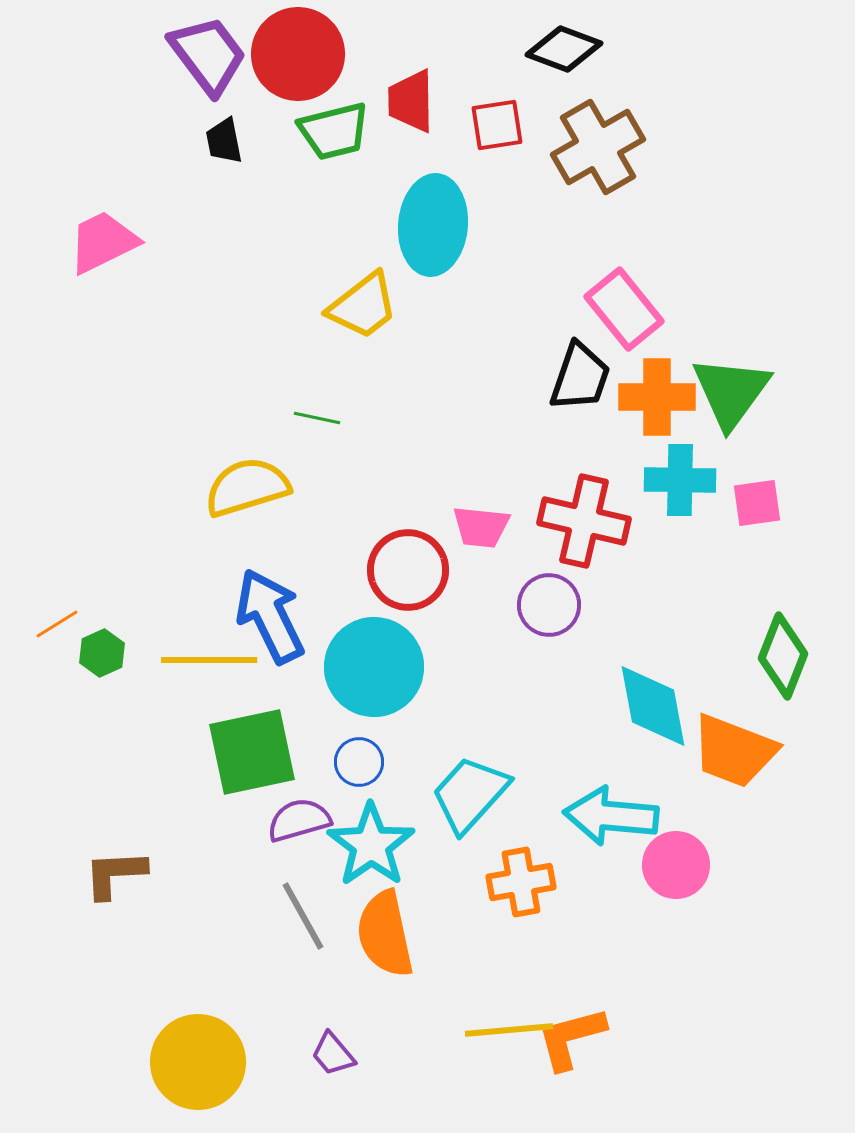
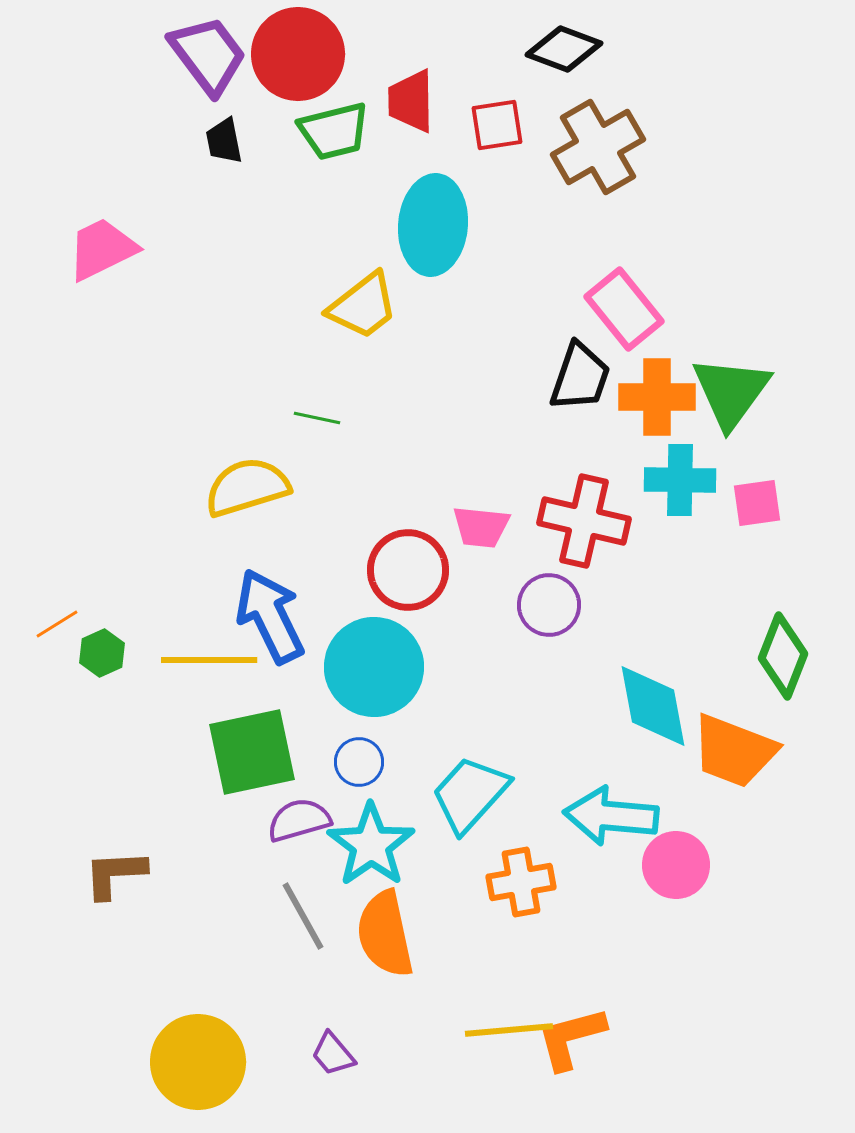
pink trapezoid at (103, 242): moved 1 px left, 7 px down
